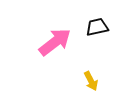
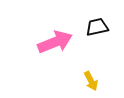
pink arrow: rotated 16 degrees clockwise
